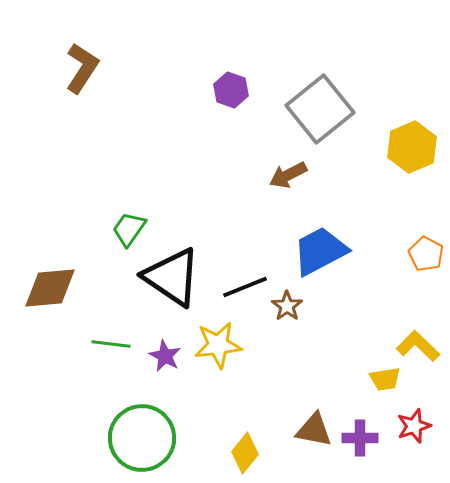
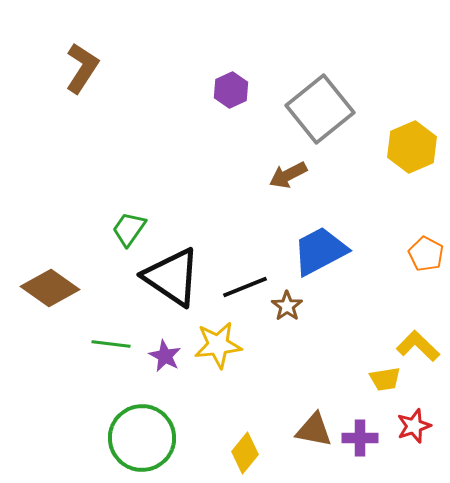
purple hexagon: rotated 16 degrees clockwise
brown diamond: rotated 40 degrees clockwise
